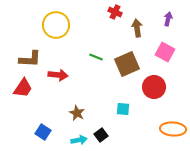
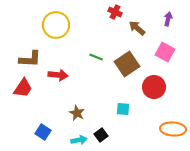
brown arrow: rotated 42 degrees counterclockwise
brown square: rotated 10 degrees counterclockwise
